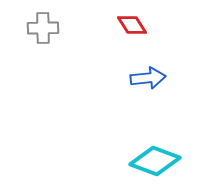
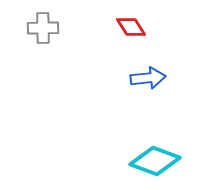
red diamond: moved 1 px left, 2 px down
